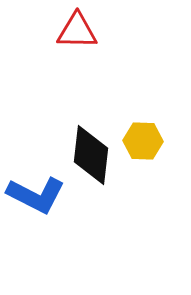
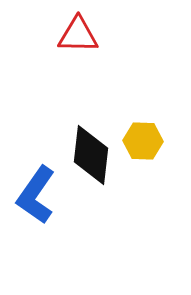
red triangle: moved 1 px right, 4 px down
blue L-shape: rotated 98 degrees clockwise
